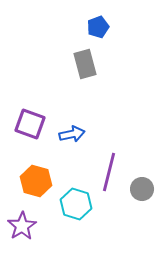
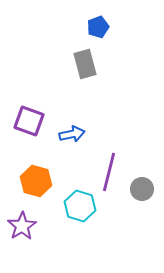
purple square: moved 1 px left, 3 px up
cyan hexagon: moved 4 px right, 2 px down
